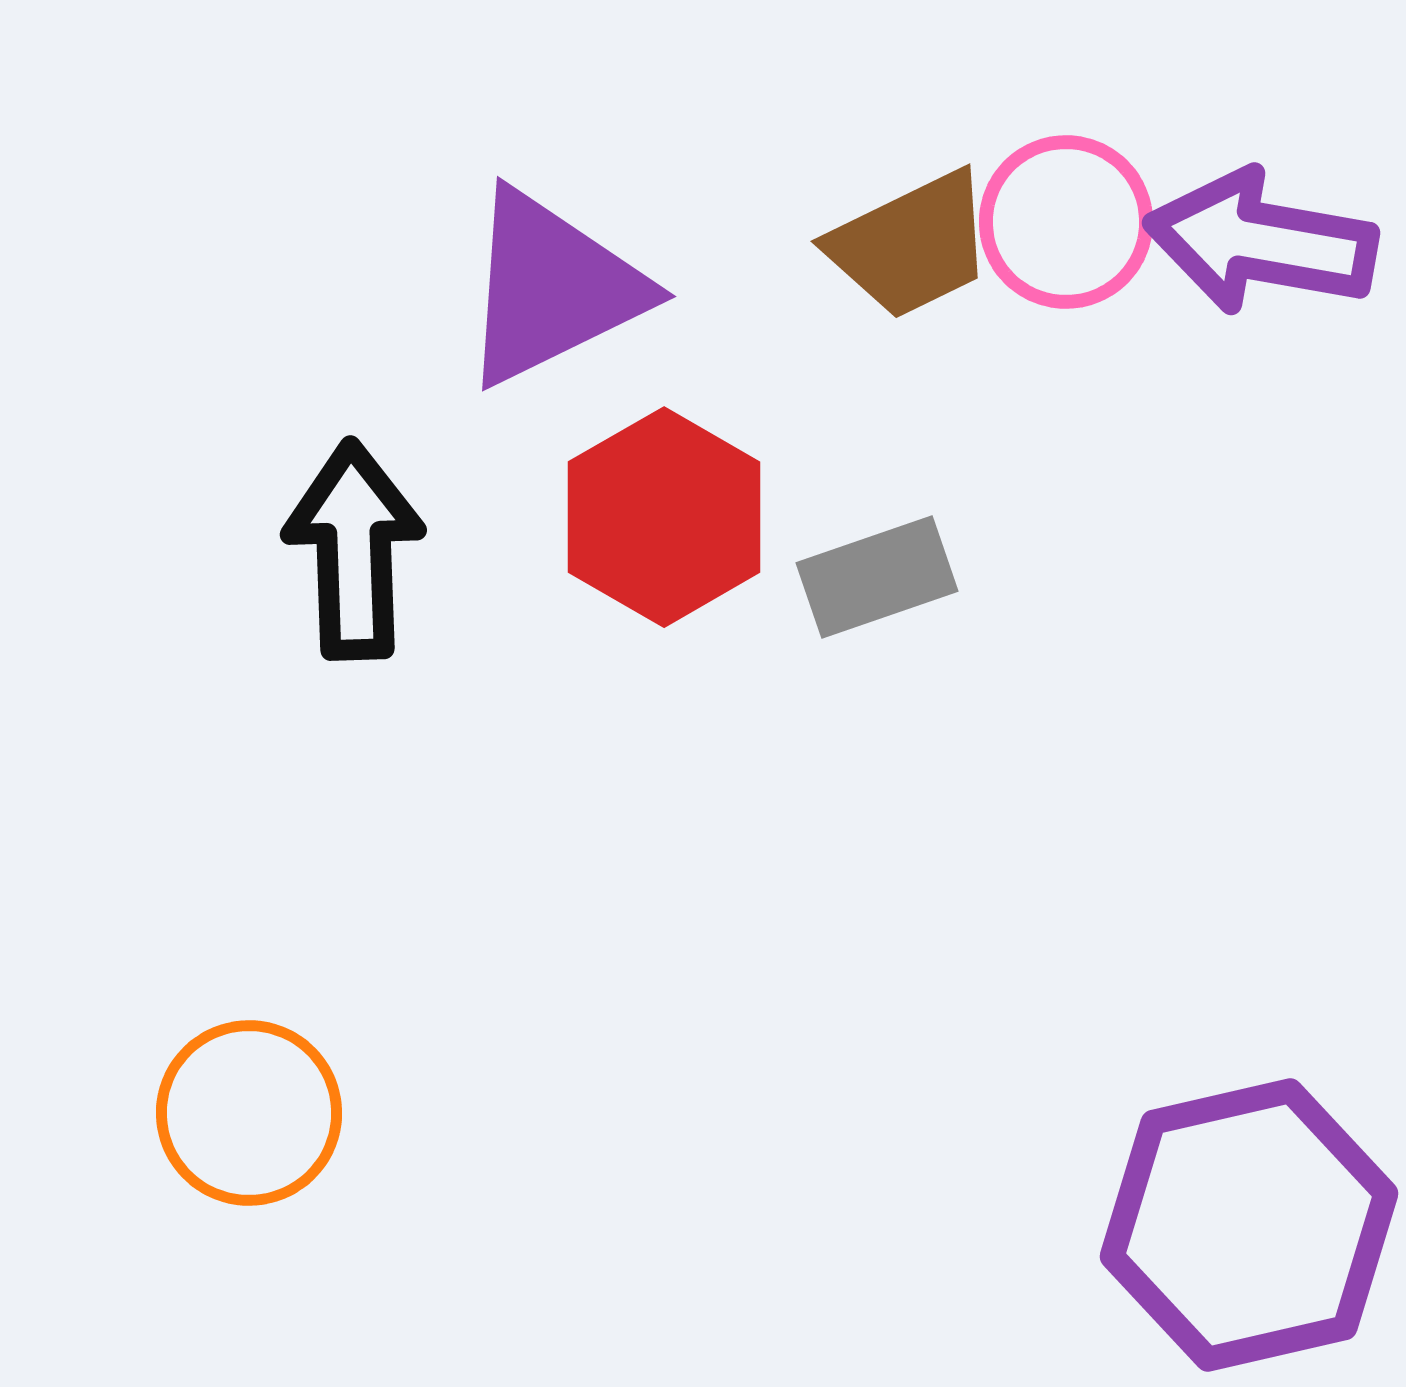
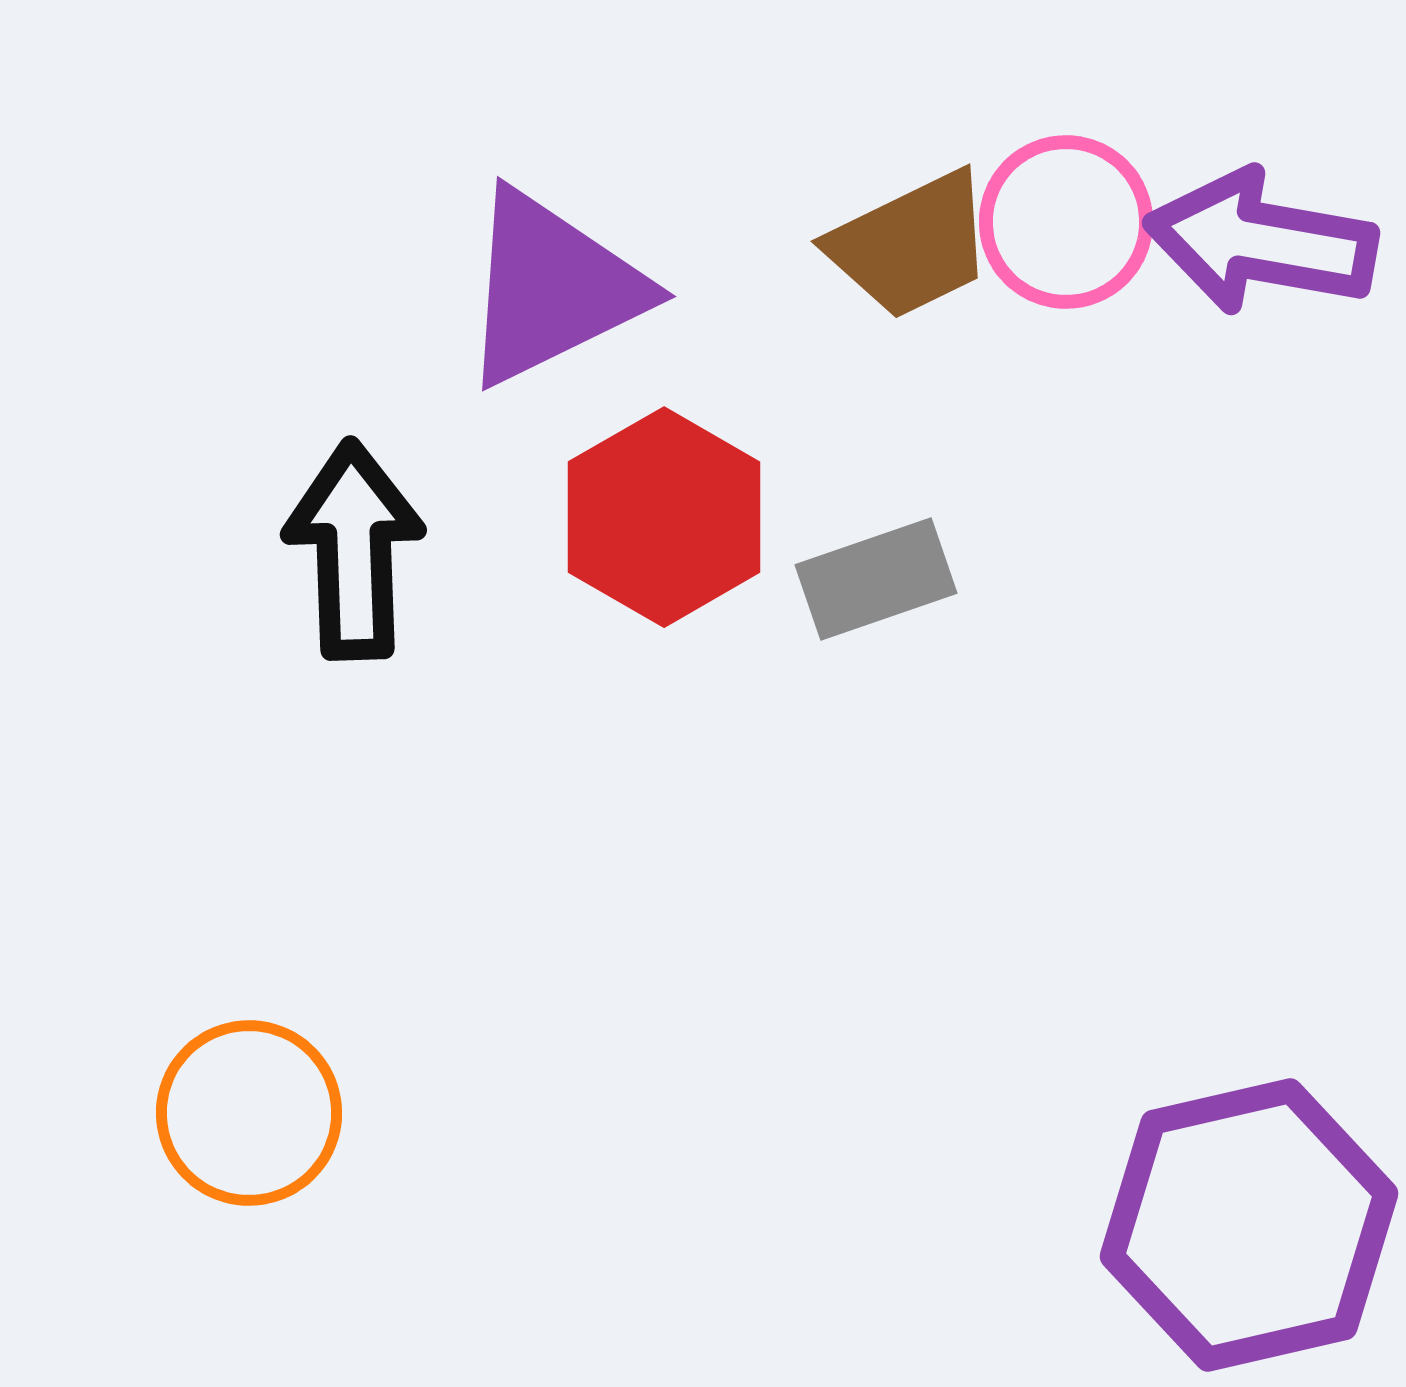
gray rectangle: moved 1 px left, 2 px down
